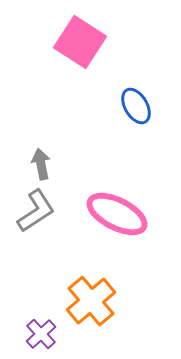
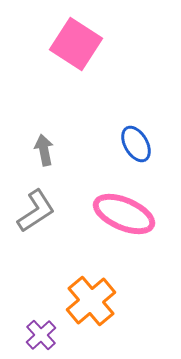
pink square: moved 4 px left, 2 px down
blue ellipse: moved 38 px down
gray arrow: moved 3 px right, 14 px up
pink ellipse: moved 7 px right; rotated 4 degrees counterclockwise
purple cross: moved 1 px down
